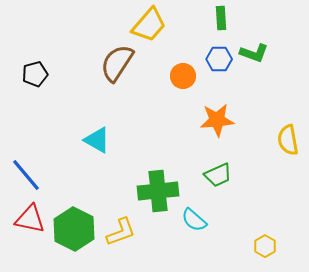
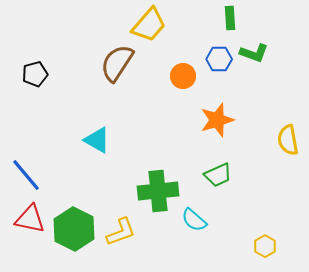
green rectangle: moved 9 px right
orange star: rotated 12 degrees counterclockwise
